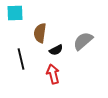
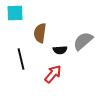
black semicircle: moved 4 px right; rotated 24 degrees clockwise
red arrow: rotated 54 degrees clockwise
